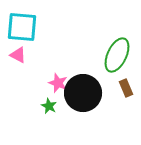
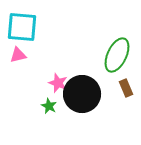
pink triangle: rotated 42 degrees counterclockwise
black circle: moved 1 px left, 1 px down
